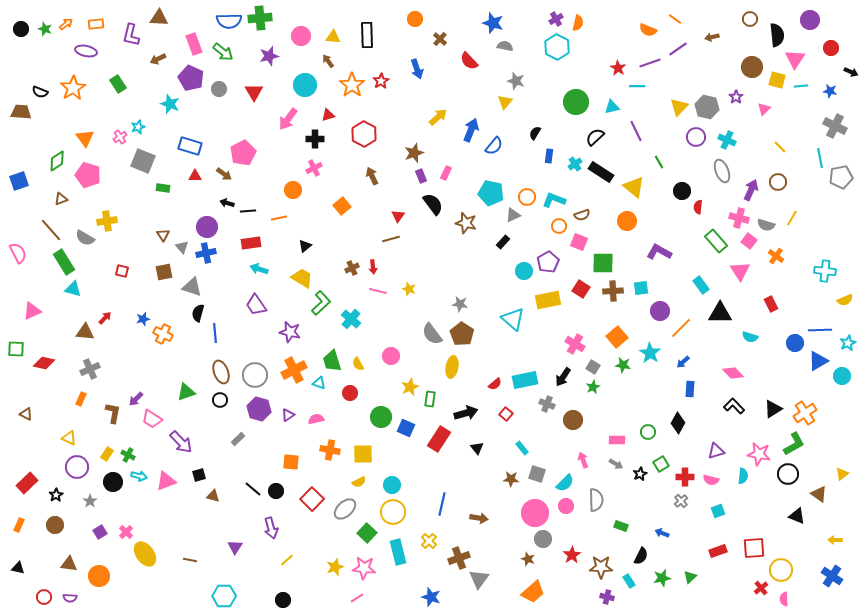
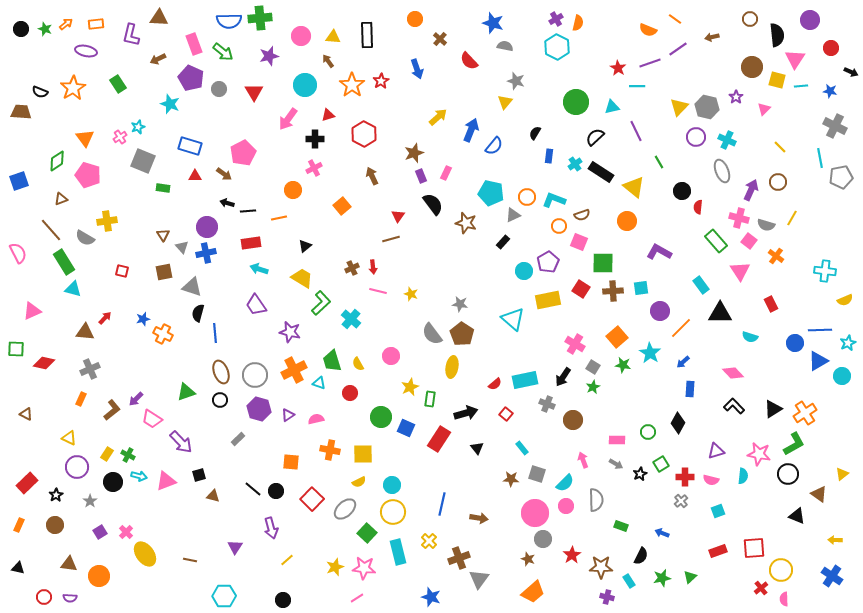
yellow star at (409, 289): moved 2 px right, 5 px down
brown L-shape at (113, 413): moved 1 px left, 3 px up; rotated 40 degrees clockwise
